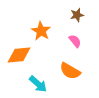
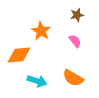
orange semicircle: moved 3 px right, 7 px down
cyan arrow: moved 1 px left, 3 px up; rotated 24 degrees counterclockwise
